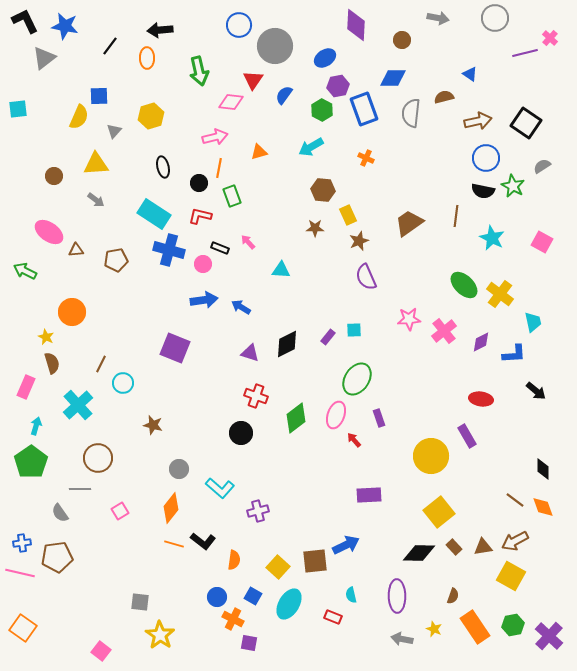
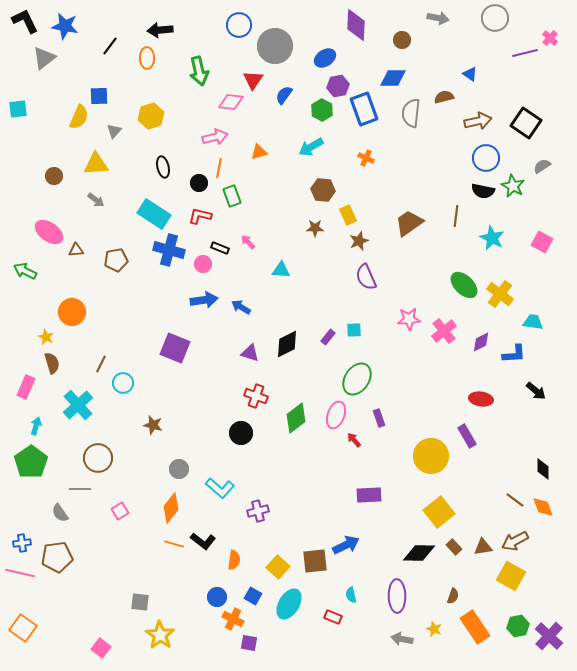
cyan trapezoid at (533, 322): rotated 70 degrees counterclockwise
green hexagon at (513, 625): moved 5 px right, 1 px down
pink square at (101, 651): moved 3 px up
